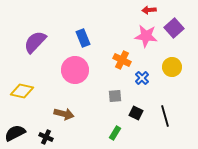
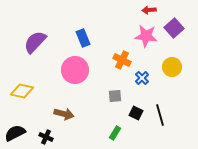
black line: moved 5 px left, 1 px up
